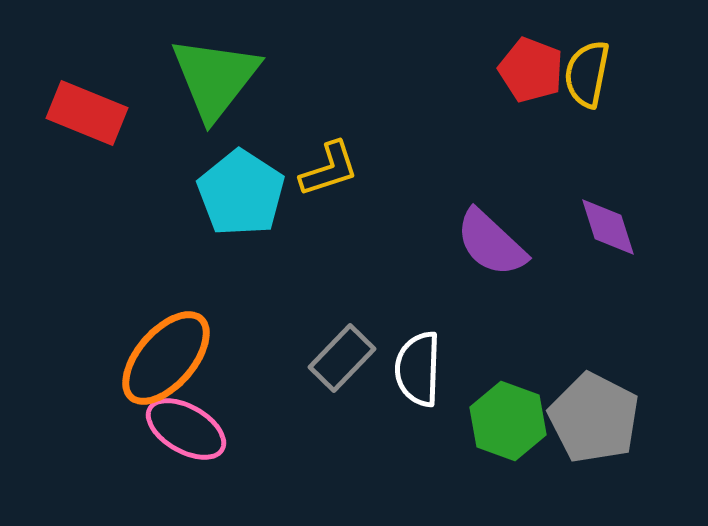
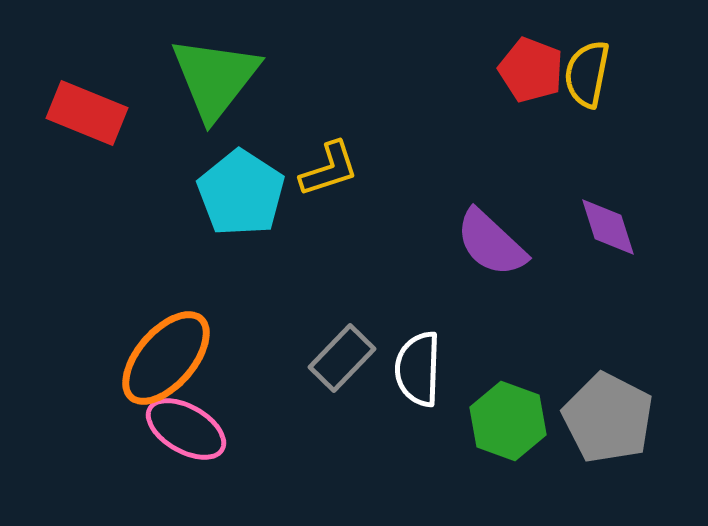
gray pentagon: moved 14 px right
